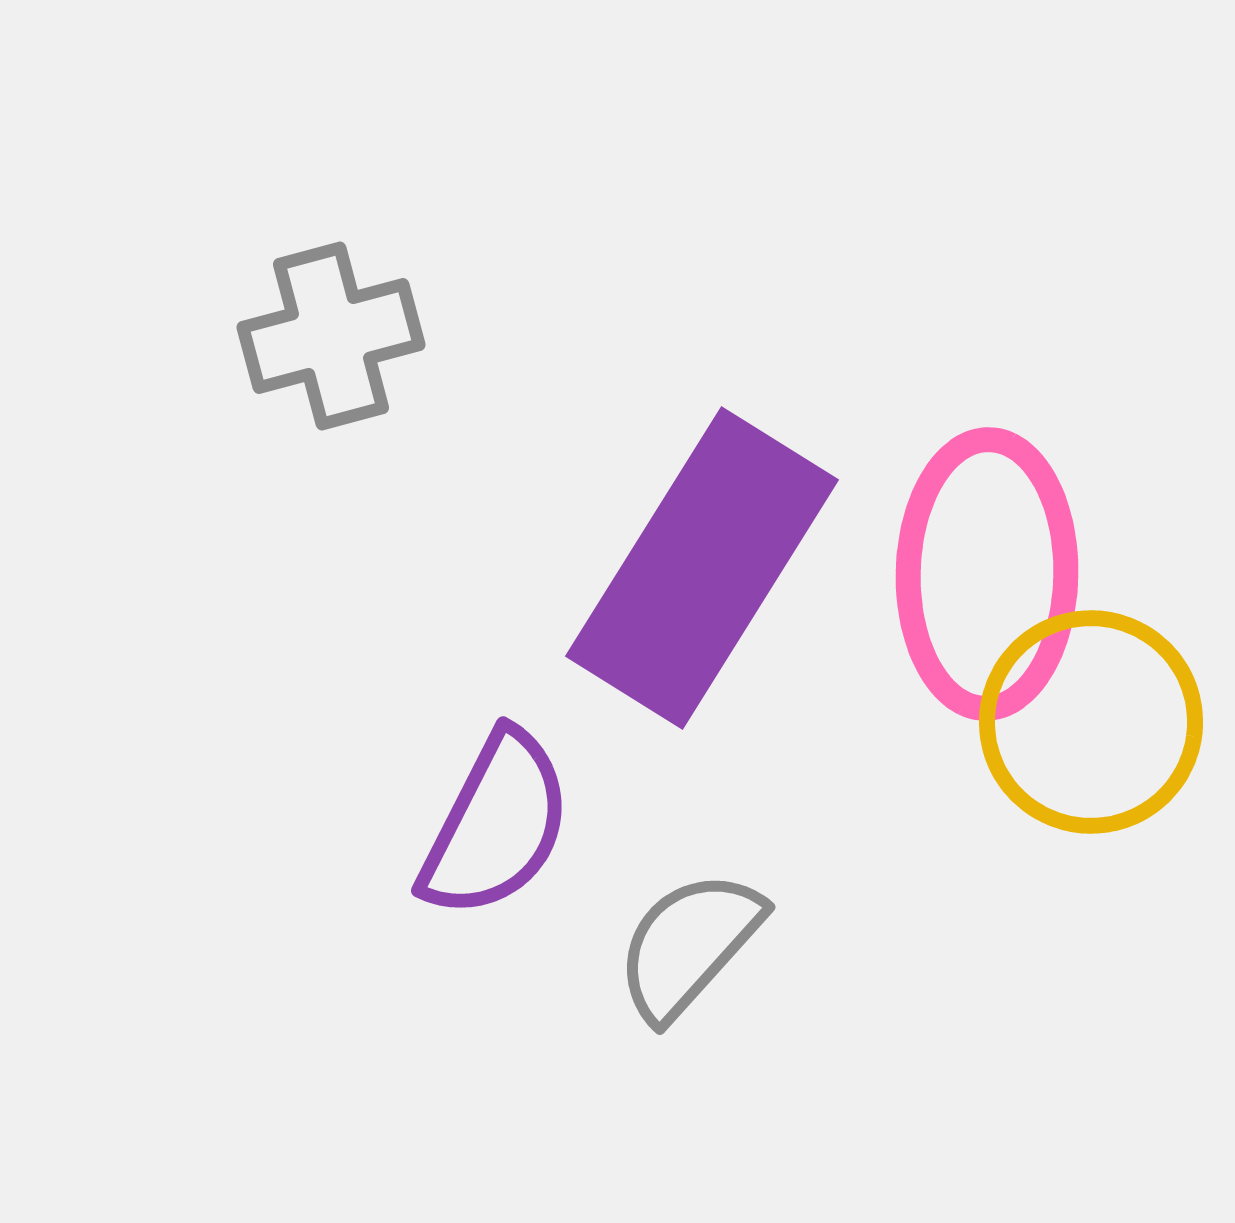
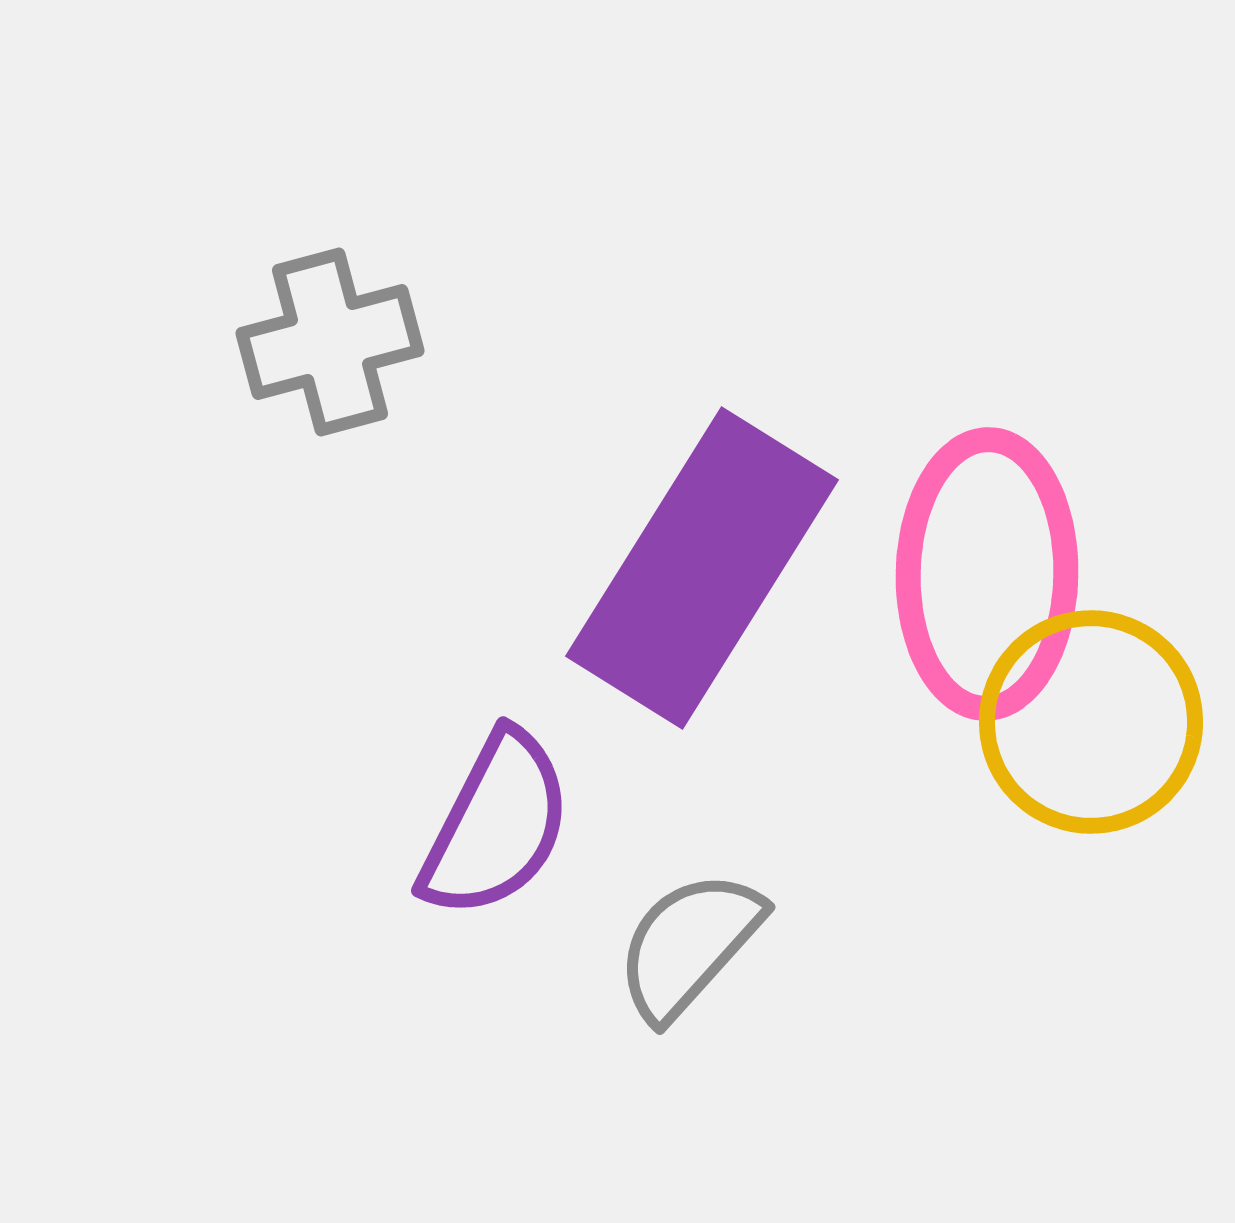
gray cross: moved 1 px left, 6 px down
